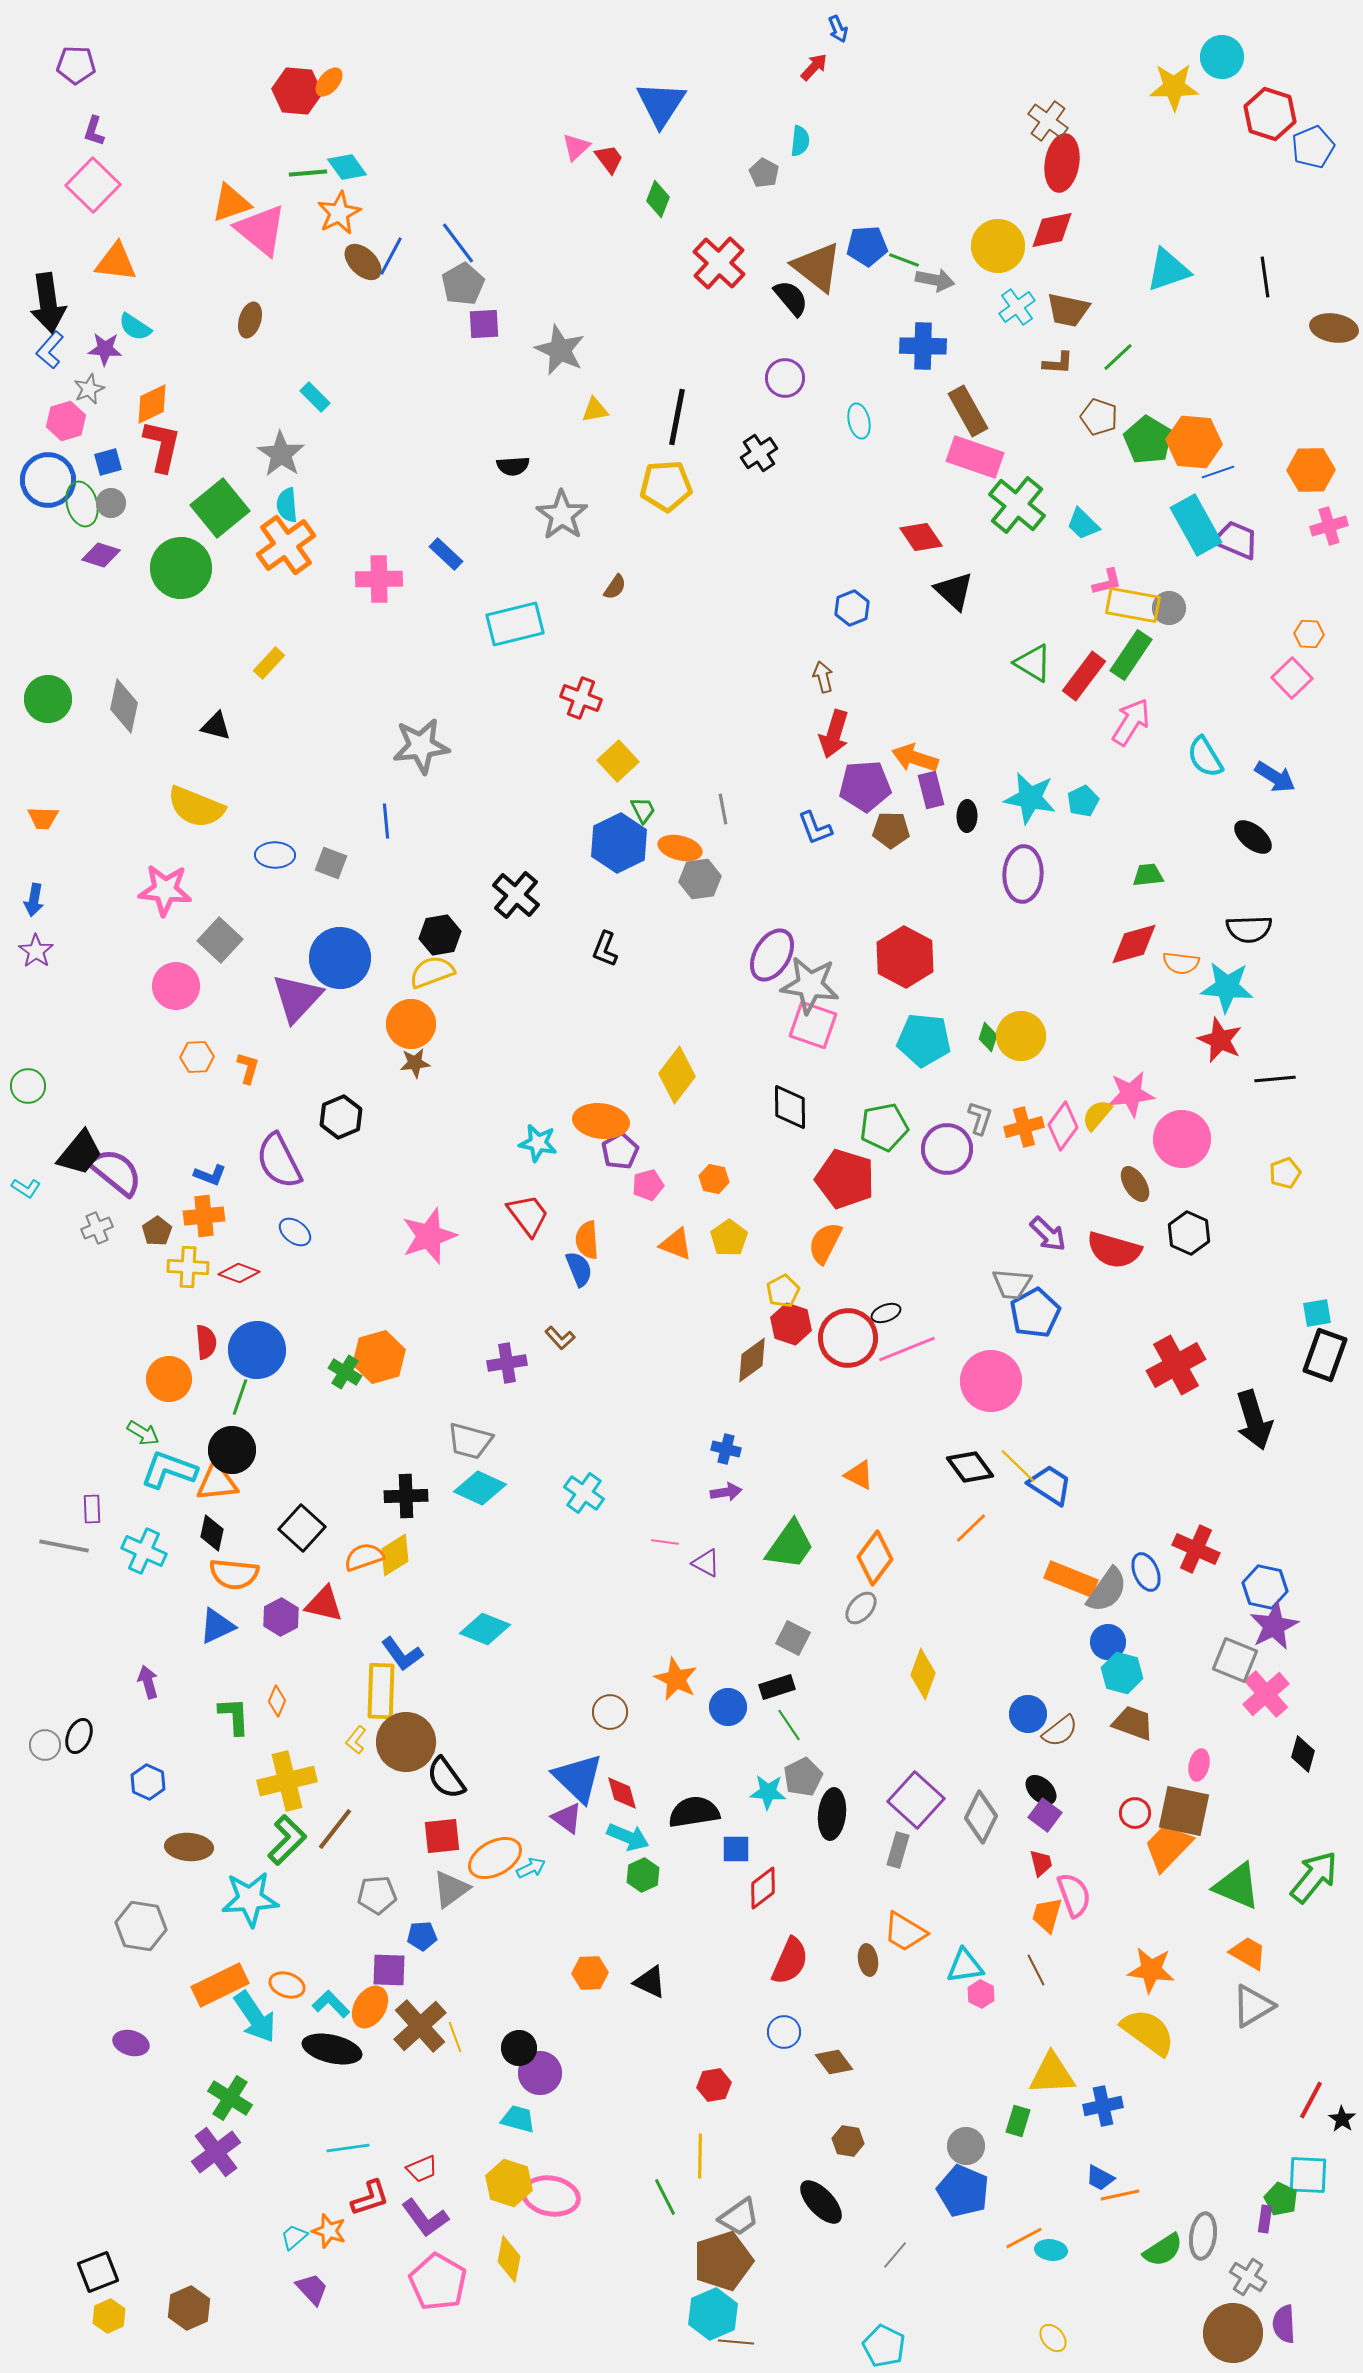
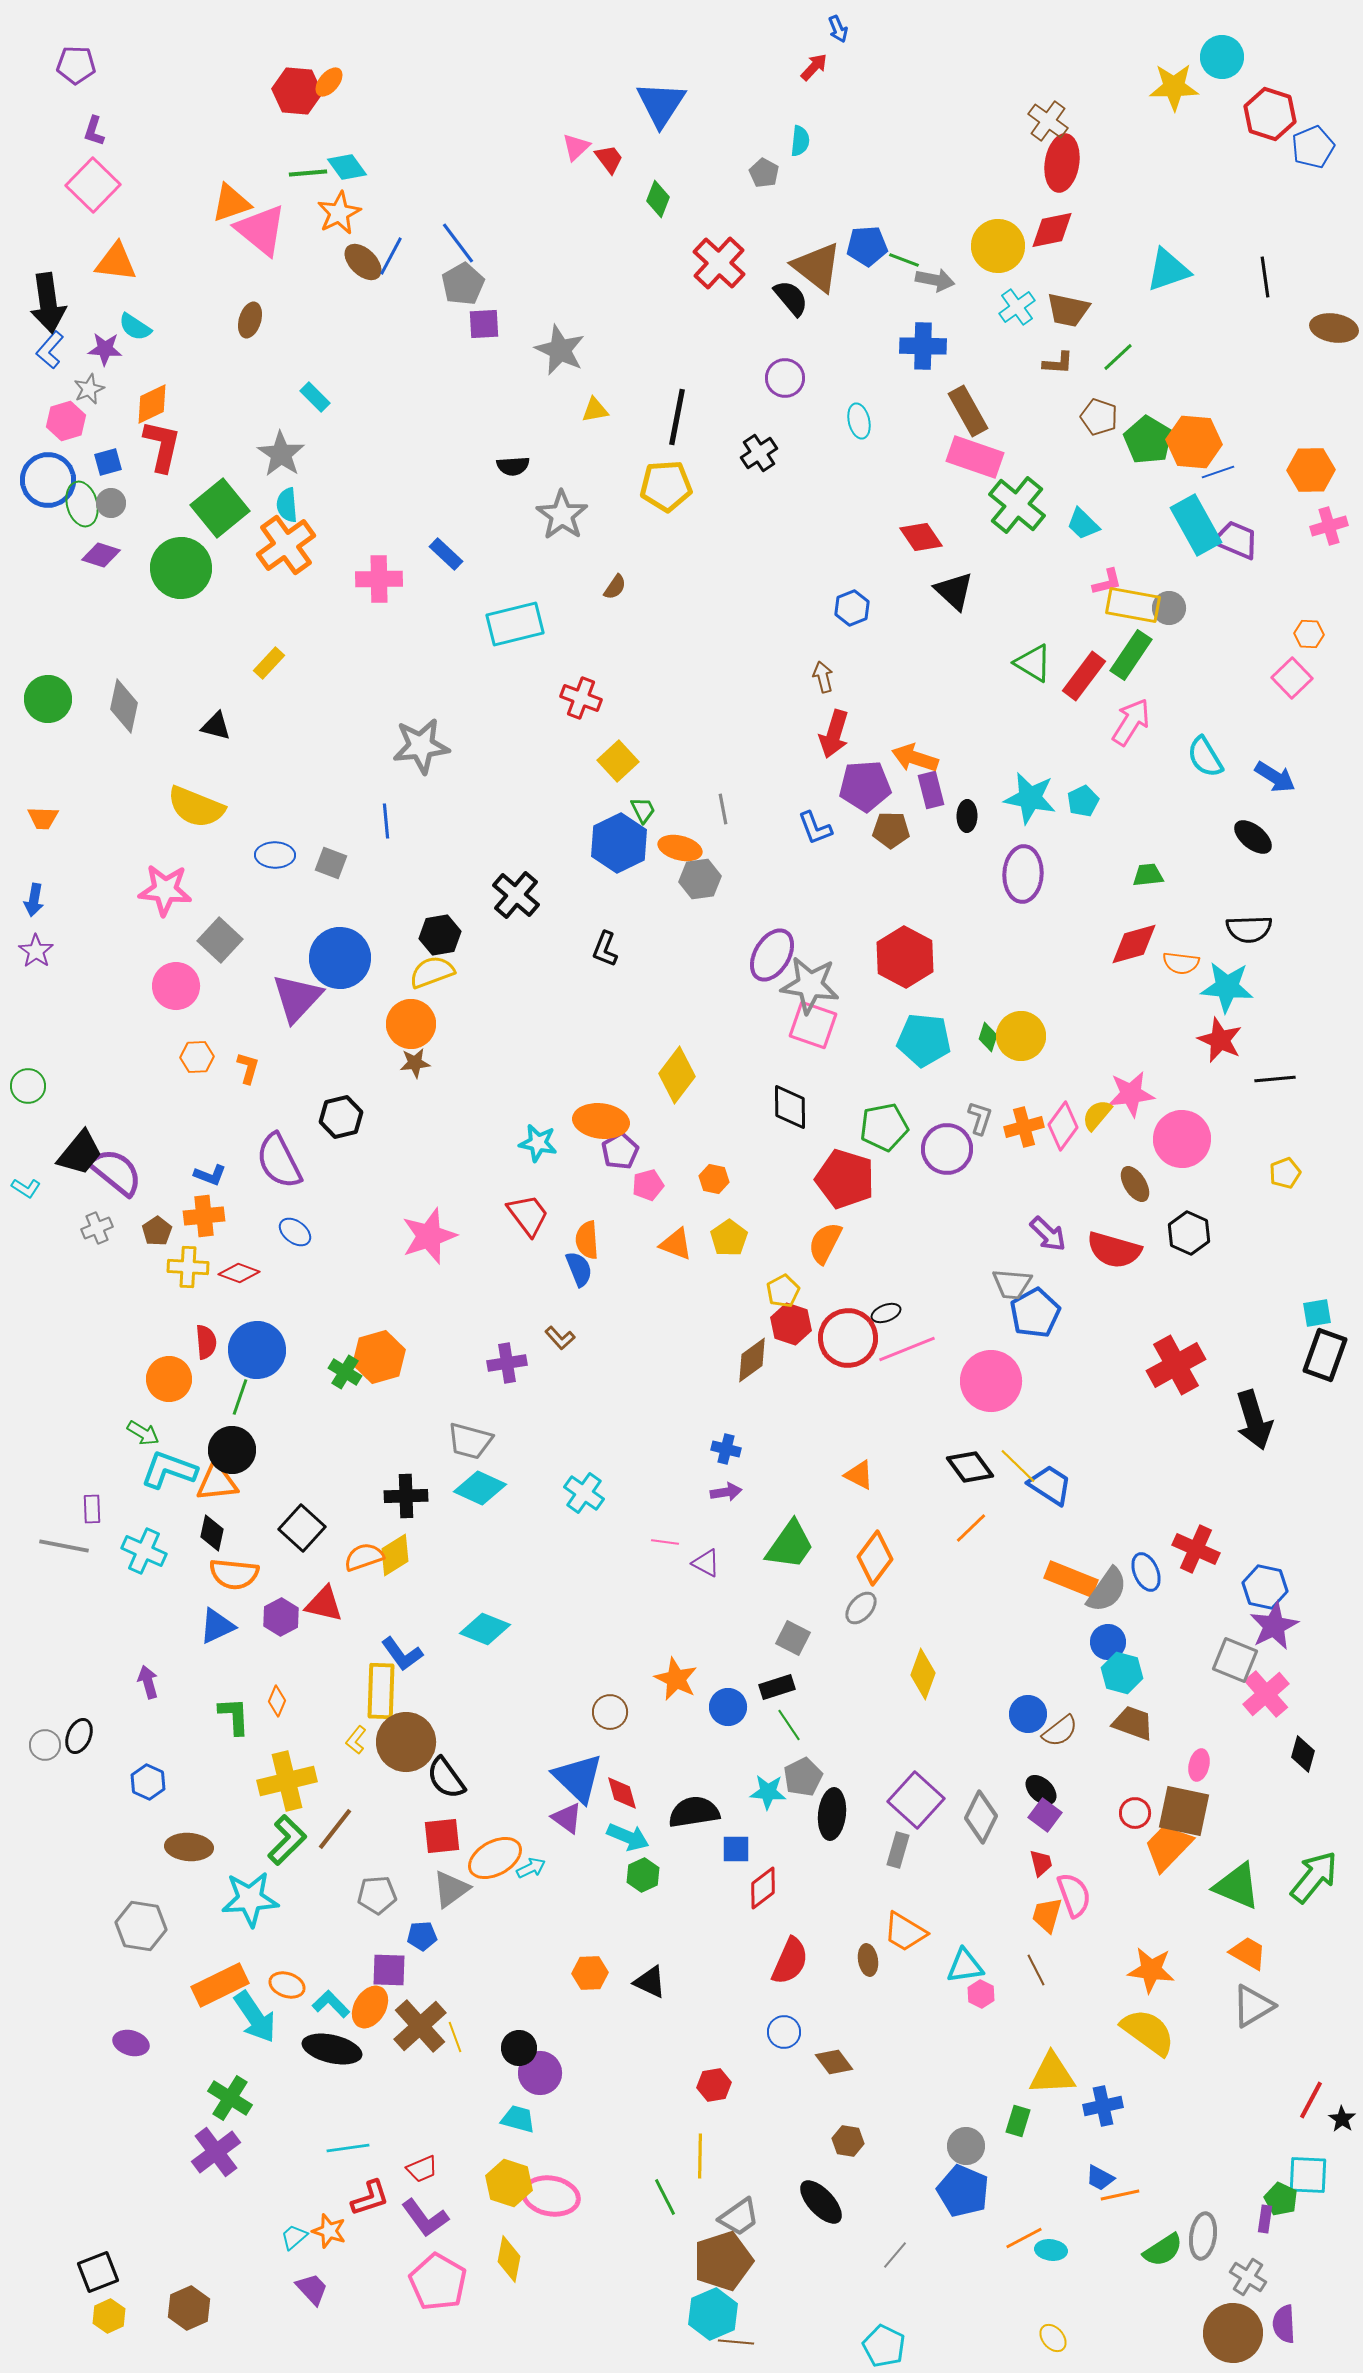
black hexagon at (341, 1117): rotated 9 degrees clockwise
